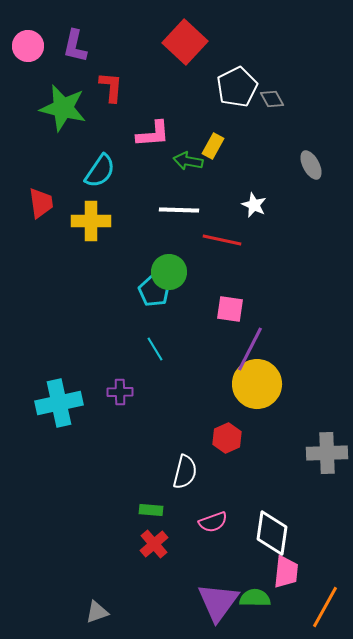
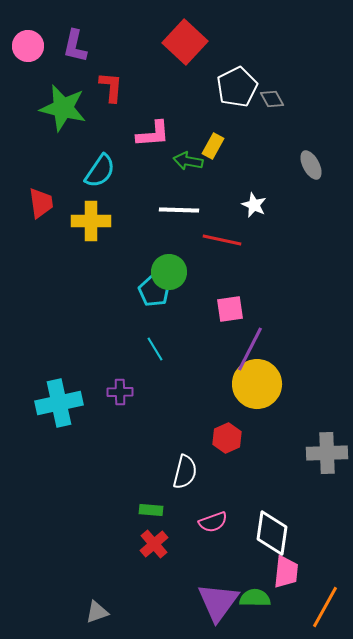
pink square: rotated 16 degrees counterclockwise
